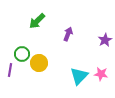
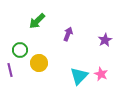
green circle: moved 2 px left, 4 px up
purple line: rotated 24 degrees counterclockwise
pink star: rotated 16 degrees clockwise
